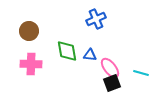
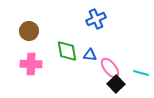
black square: moved 4 px right, 1 px down; rotated 24 degrees counterclockwise
